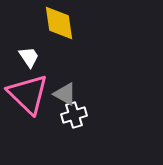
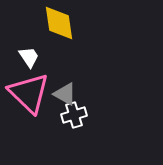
pink triangle: moved 1 px right, 1 px up
